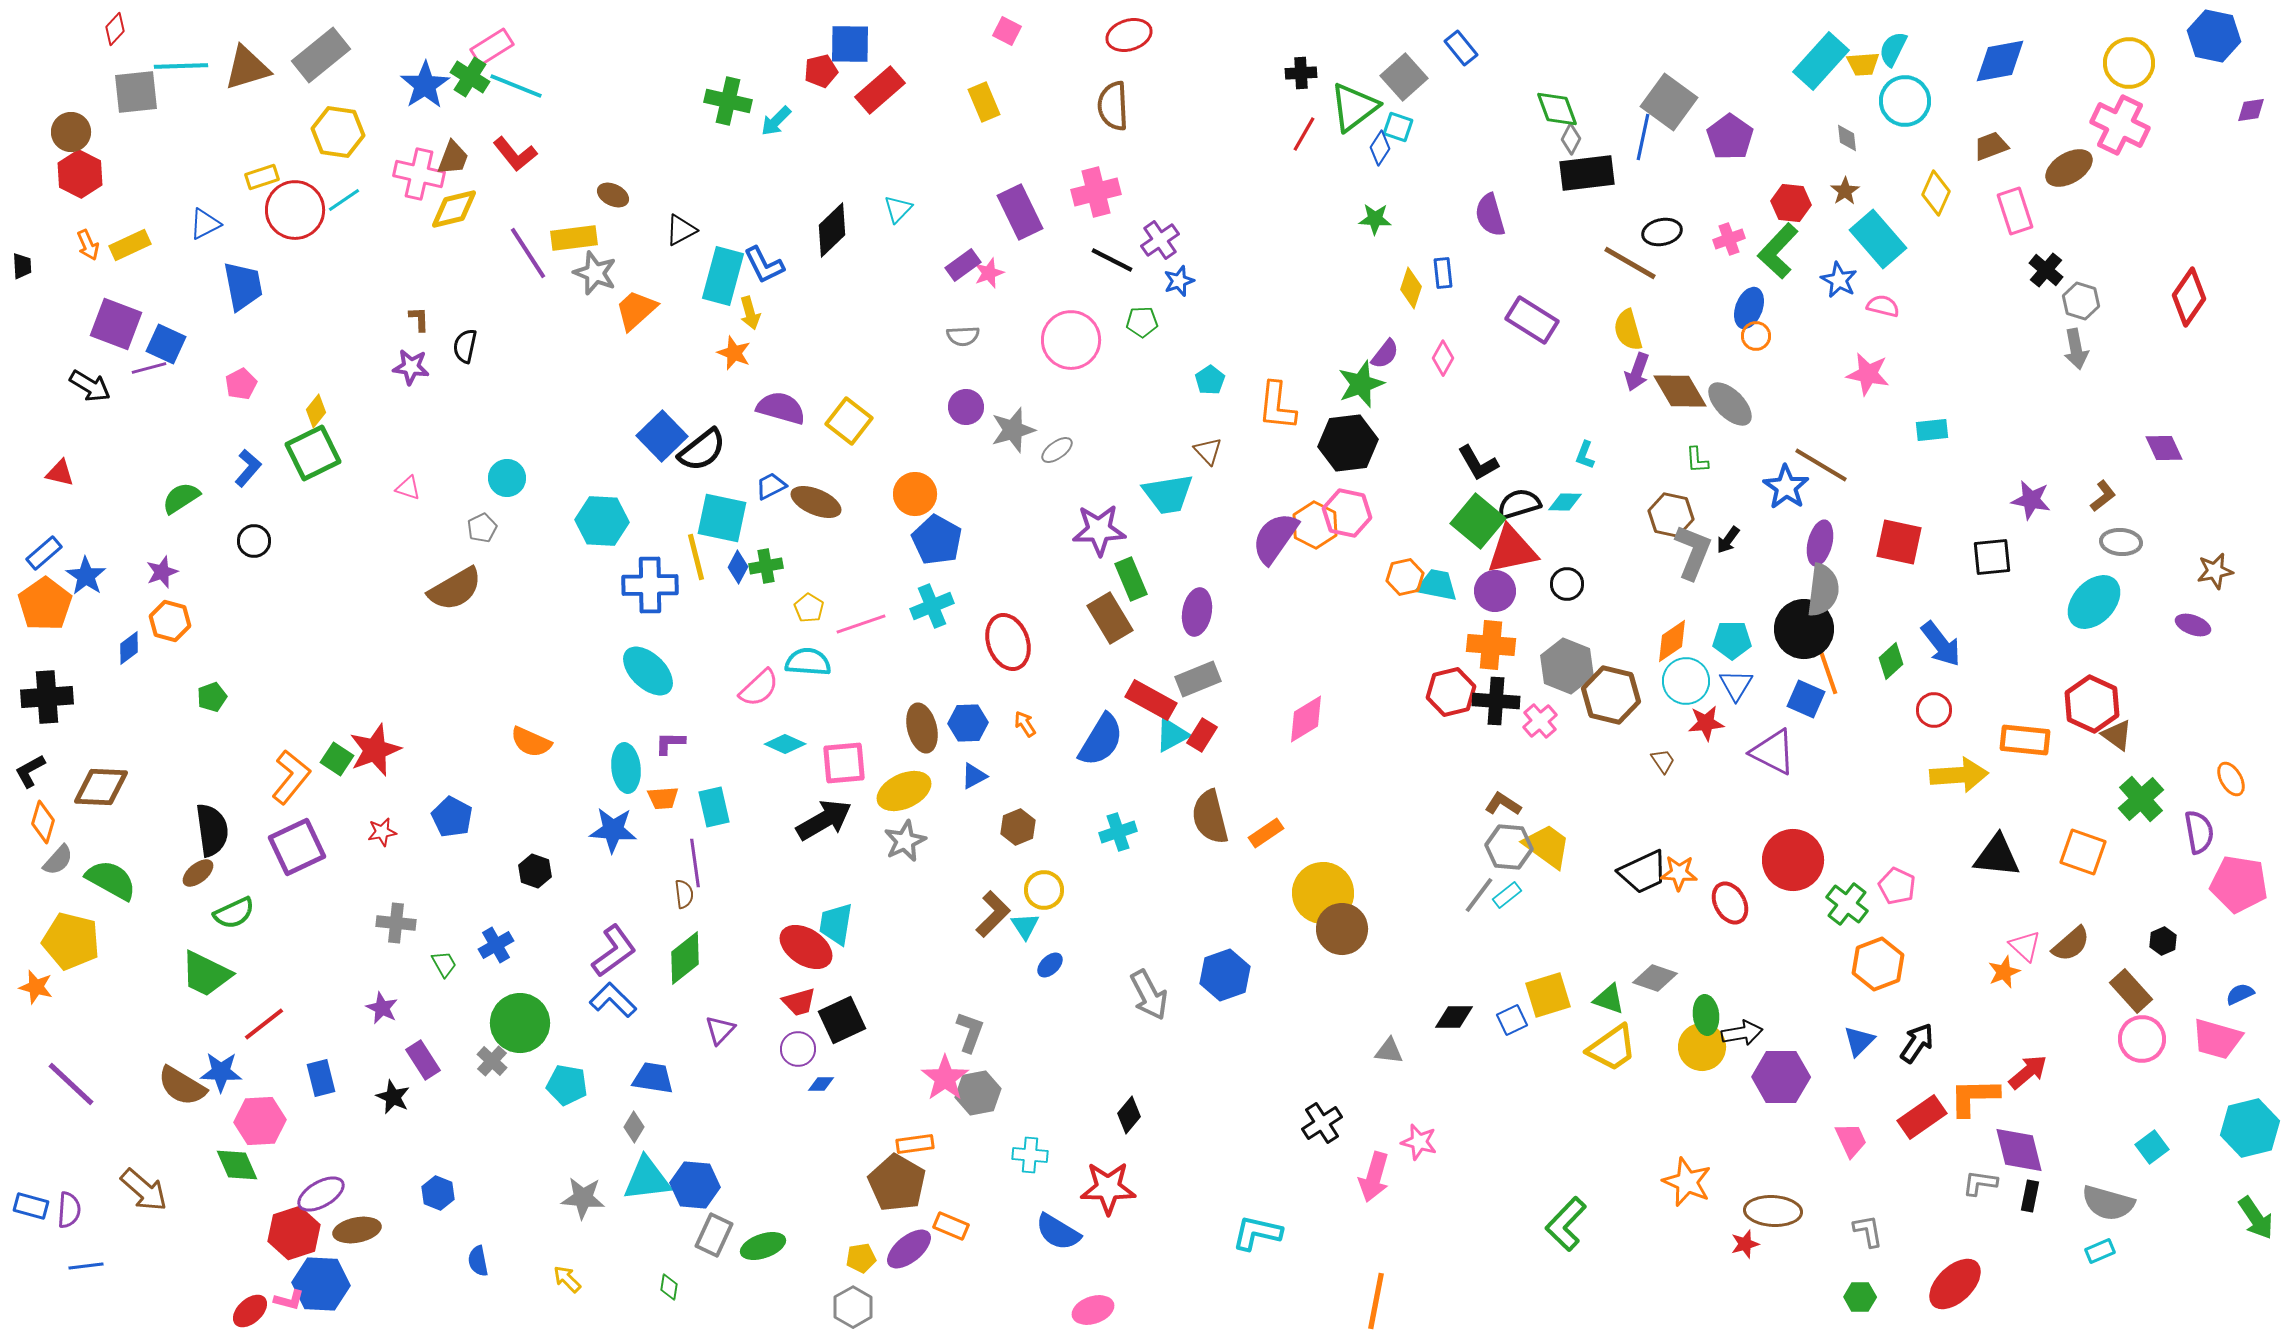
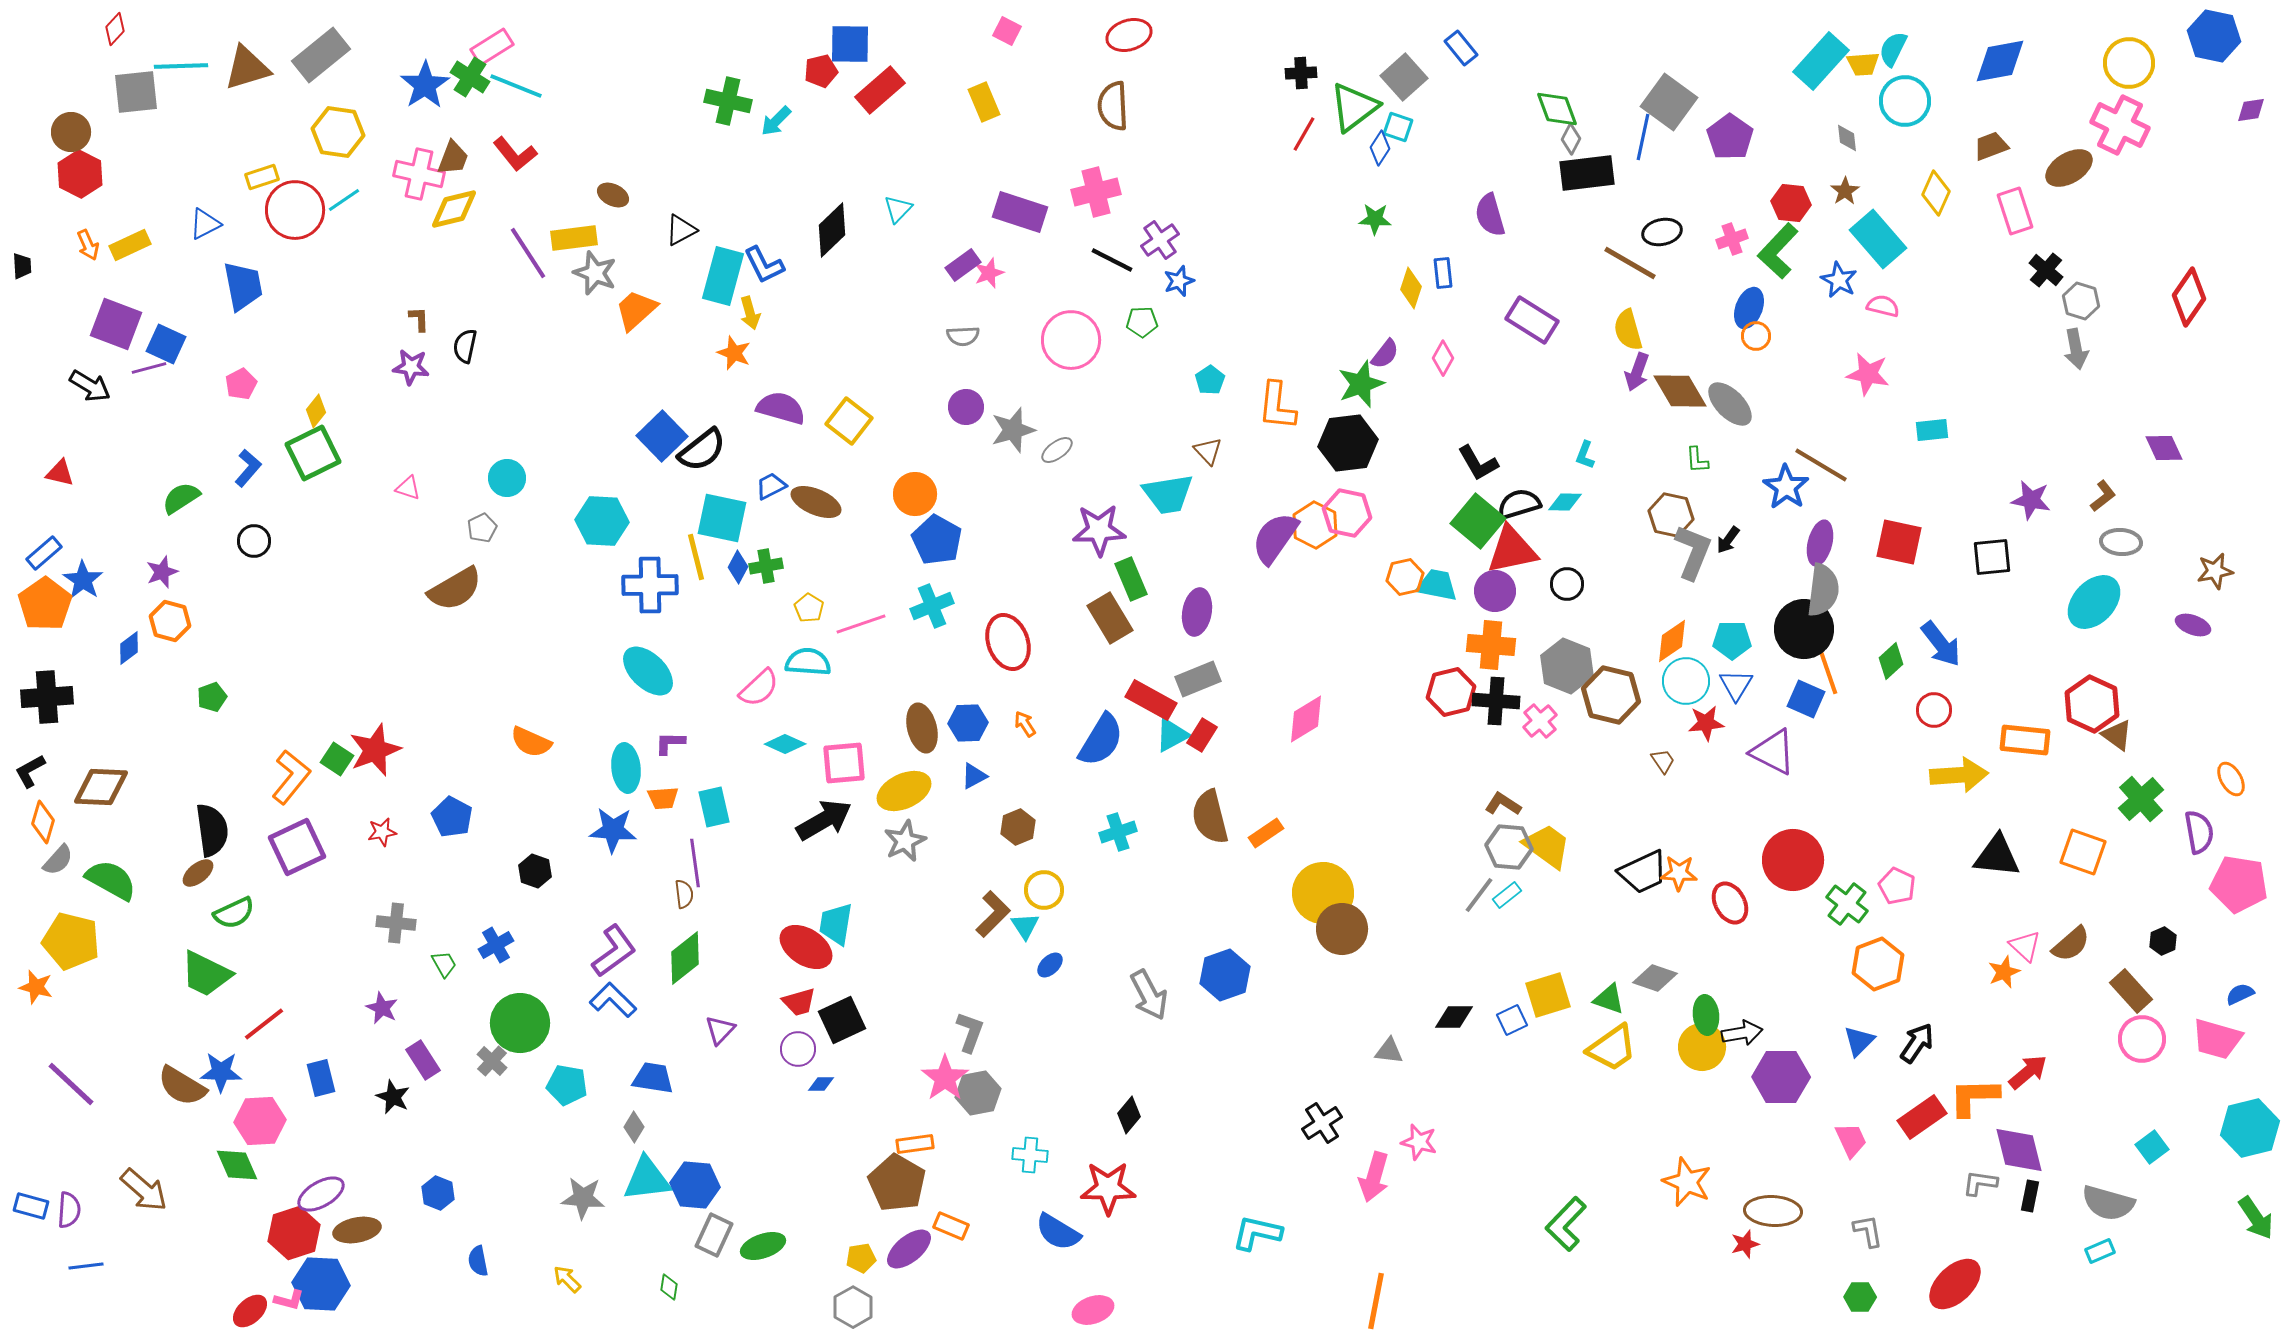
purple rectangle at (1020, 212): rotated 46 degrees counterclockwise
pink cross at (1729, 239): moved 3 px right
blue star at (86, 576): moved 3 px left, 4 px down
